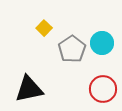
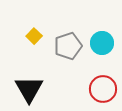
yellow square: moved 10 px left, 8 px down
gray pentagon: moved 4 px left, 3 px up; rotated 16 degrees clockwise
black triangle: rotated 48 degrees counterclockwise
